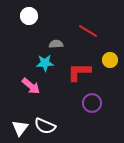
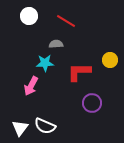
red line: moved 22 px left, 10 px up
pink arrow: rotated 78 degrees clockwise
